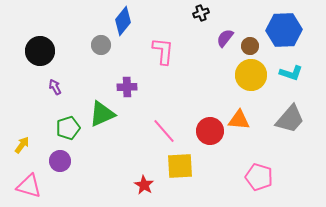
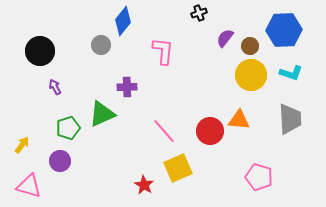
black cross: moved 2 px left
gray trapezoid: rotated 44 degrees counterclockwise
yellow square: moved 2 px left, 2 px down; rotated 20 degrees counterclockwise
